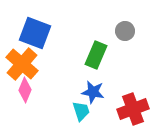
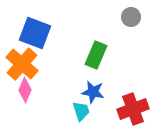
gray circle: moved 6 px right, 14 px up
